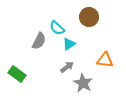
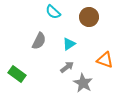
cyan semicircle: moved 4 px left, 16 px up
orange triangle: rotated 12 degrees clockwise
